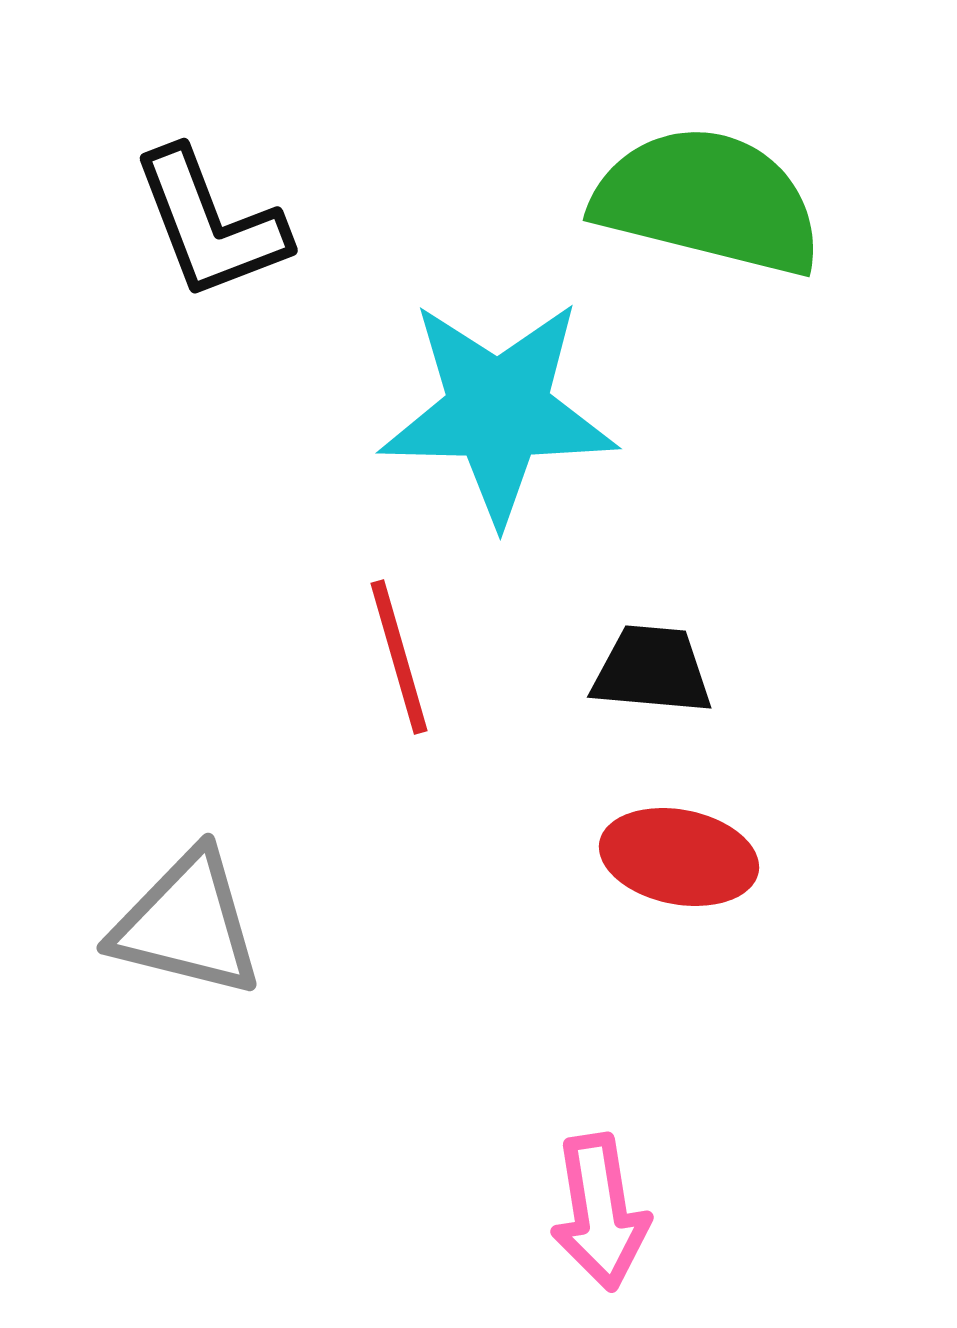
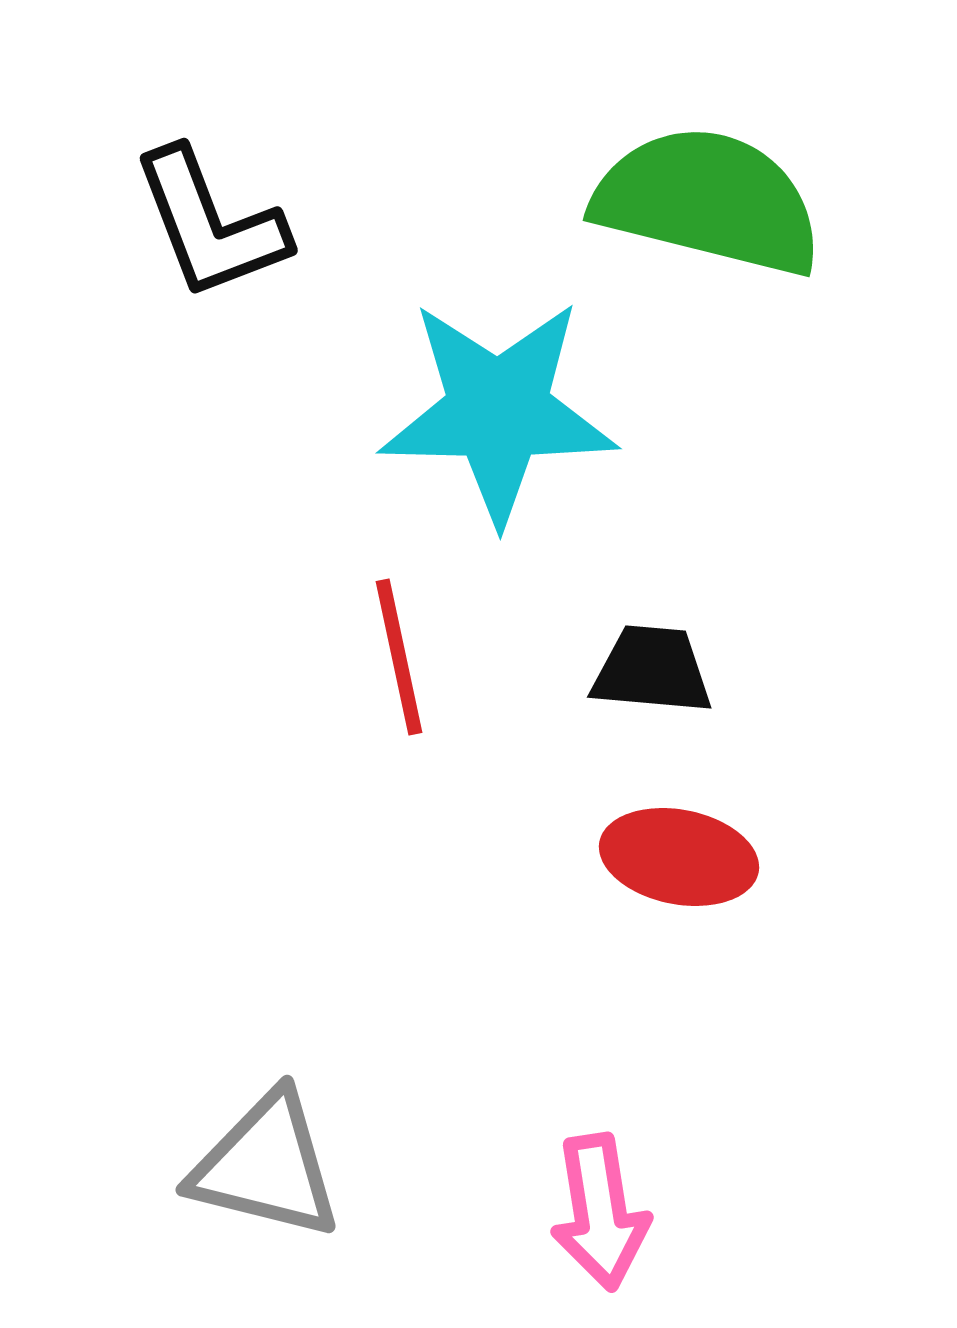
red line: rotated 4 degrees clockwise
gray triangle: moved 79 px right, 242 px down
